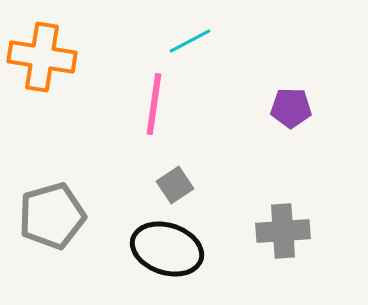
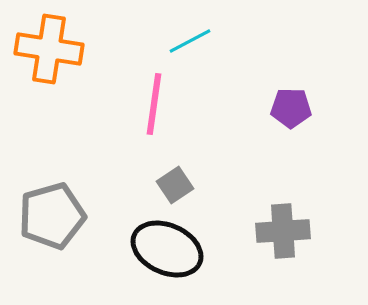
orange cross: moved 7 px right, 8 px up
black ellipse: rotated 6 degrees clockwise
